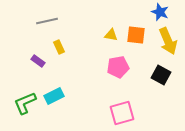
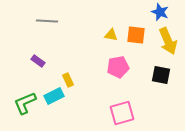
gray line: rotated 15 degrees clockwise
yellow rectangle: moved 9 px right, 33 px down
black square: rotated 18 degrees counterclockwise
